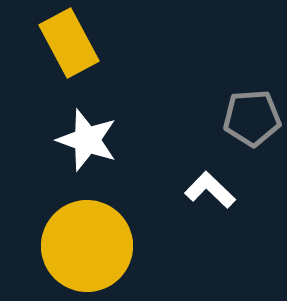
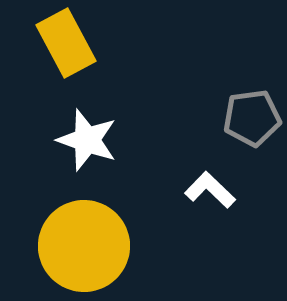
yellow rectangle: moved 3 px left
gray pentagon: rotated 4 degrees counterclockwise
yellow circle: moved 3 px left
